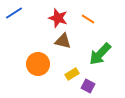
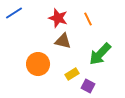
orange line: rotated 32 degrees clockwise
